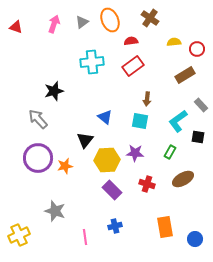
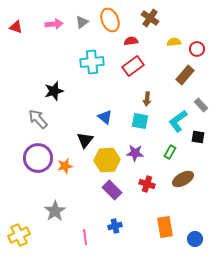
pink arrow: rotated 66 degrees clockwise
brown rectangle: rotated 18 degrees counterclockwise
gray star: rotated 20 degrees clockwise
